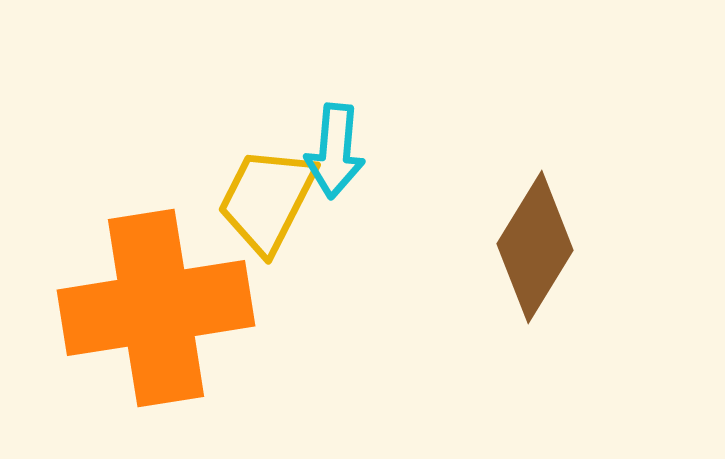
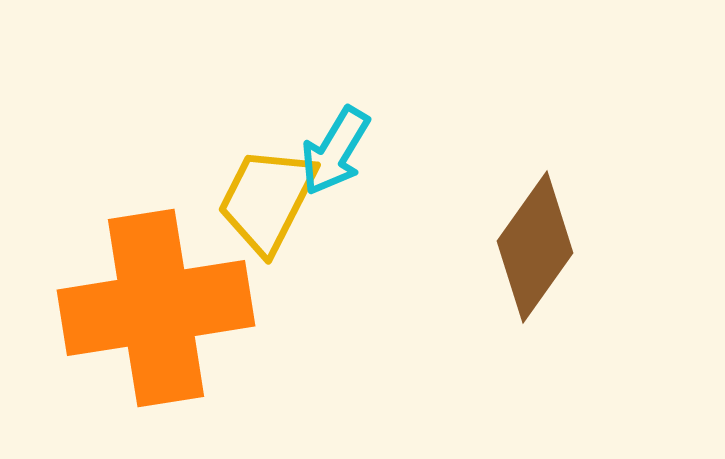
cyan arrow: rotated 26 degrees clockwise
brown diamond: rotated 4 degrees clockwise
